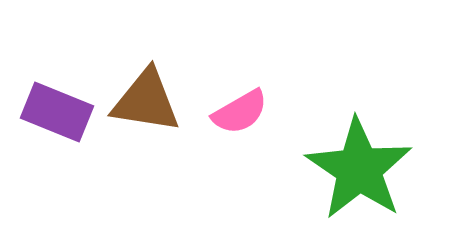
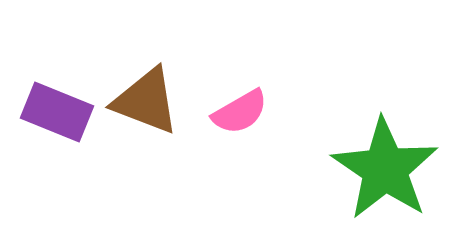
brown triangle: rotated 12 degrees clockwise
green star: moved 26 px right
